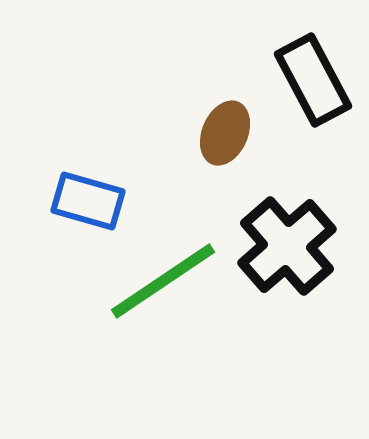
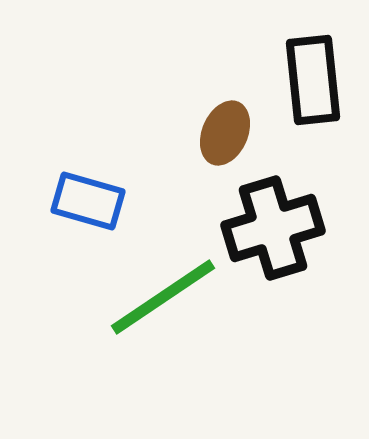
black rectangle: rotated 22 degrees clockwise
black cross: moved 14 px left, 18 px up; rotated 24 degrees clockwise
green line: moved 16 px down
